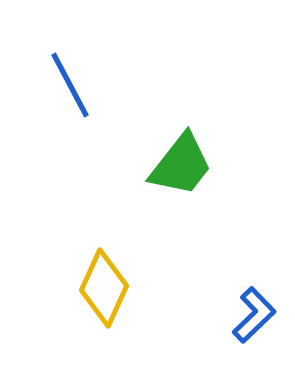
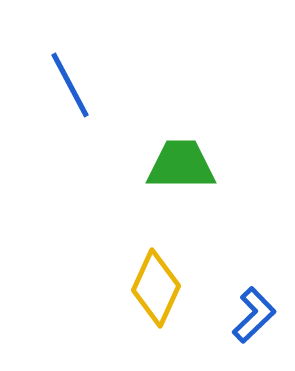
green trapezoid: rotated 128 degrees counterclockwise
yellow diamond: moved 52 px right
